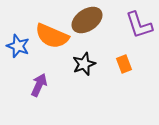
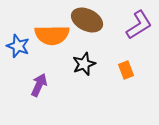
brown ellipse: rotated 60 degrees clockwise
purple L-shape: rotated 104 degrees counterclockwise
orange semicircle: moved 1 px up; rotated 24 degrees counterclockwise
orange rectangle: moved 2 px right, 6 px down
